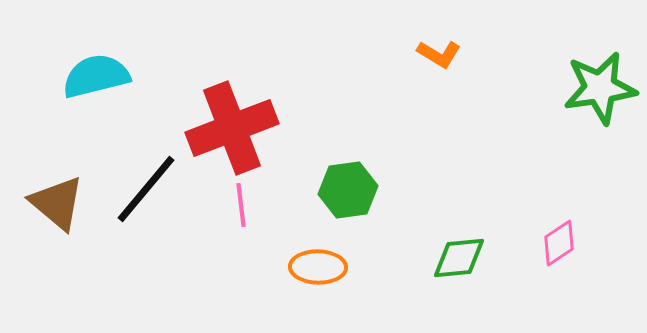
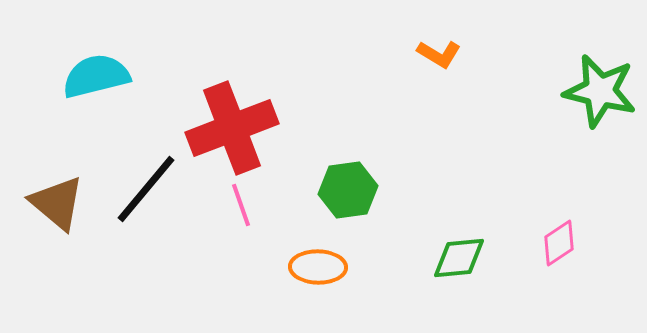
green star: moved 3 px down; rotated 22 degrees clockwise
pink line: rotated 12 degrees counterclockwise
